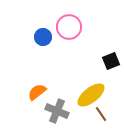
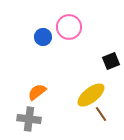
gray cross: moved 28 px left, 8 px down; rotated 15 degrees counterclockwise
